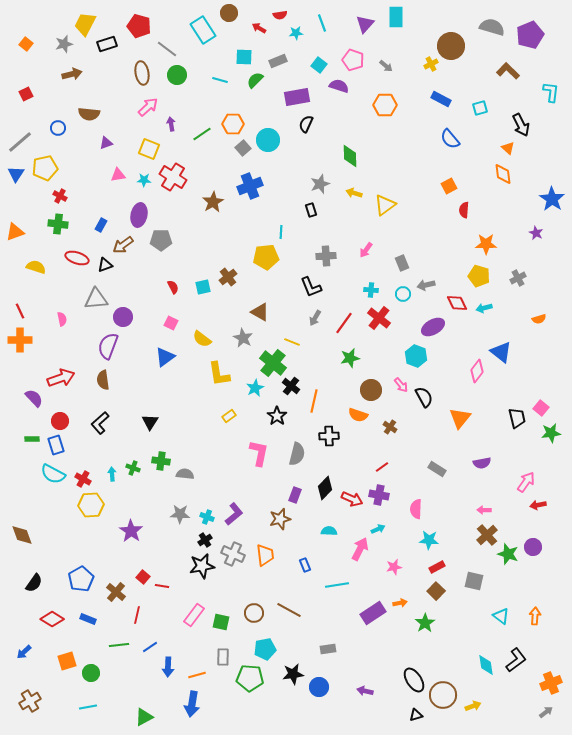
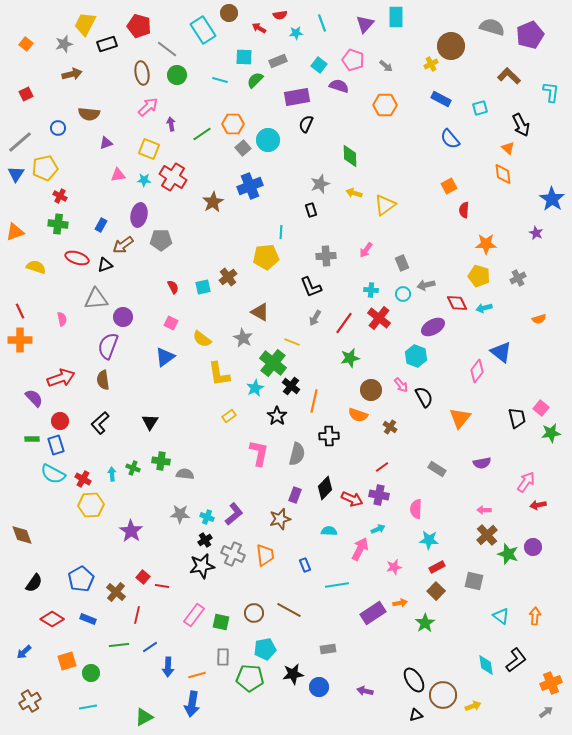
brown L-shape at (508, 71): moved 1 px right, 5 px down
